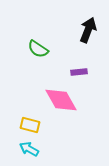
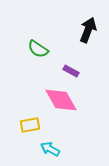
purple rectangle: moved 8 px left, 1 px up; rotated 35 degrees clockwise
yellow rectangle: rotated 24 degrees counterclockwise
cyan arrow: moved 21 px right
